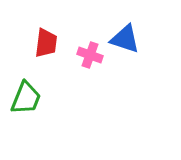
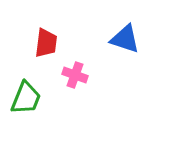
pink cross: moved 15 px left, 20 px down
